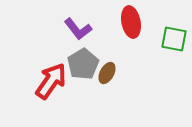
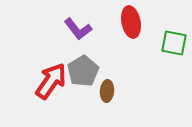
green square: moved 4 px down
gray pentagon: moved 7 px down
brown ellipse: moved 18 px down; rotated 25 degrees counterclockwise
